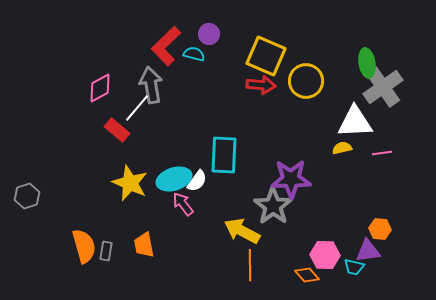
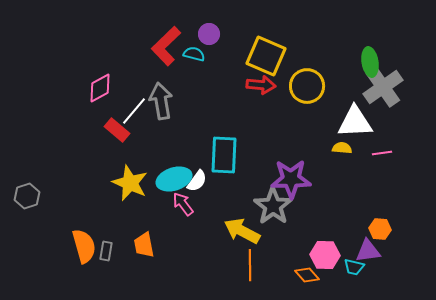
green ellipse: moved 3 px right, 1 px up
yellow circle: moved 1 px right, 5 px down
gray arrow: moved 10 px right, 16 px down
white line: moved 3 px left, 3 px down
yellow semicircle: rotated 18 degrees clockwise
